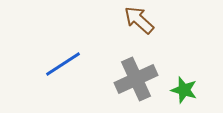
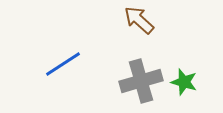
gray cross: moved 5 px right, 2 px down; rotated 9 degrees clockwise
green star: moved 8 px up
